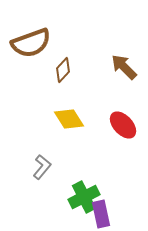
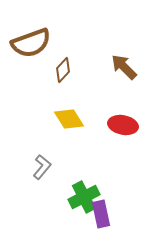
red ellipse: rotated 36 degrees counterclockwise
